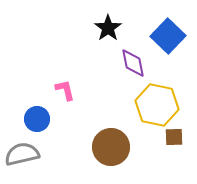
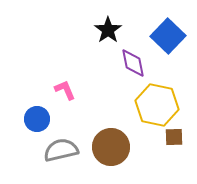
black star: moved 2 px down
pink L-shape: rotated 10 degrees counterclockwise
gray semicircle: moved 39 px right, 4 px up
